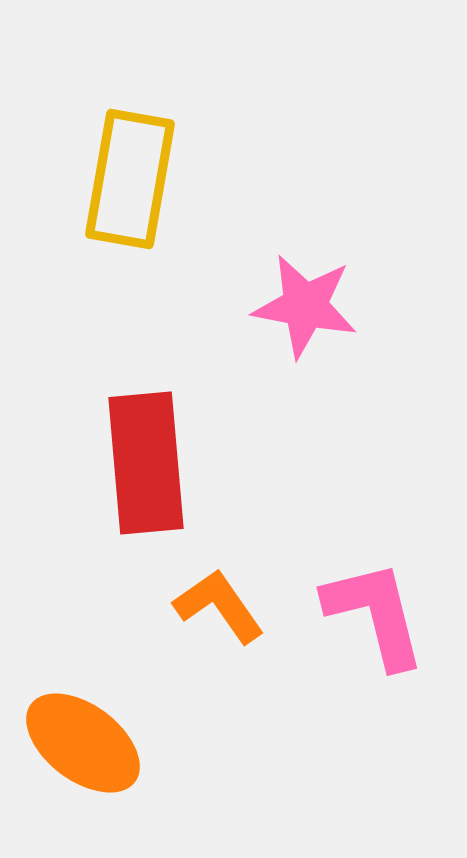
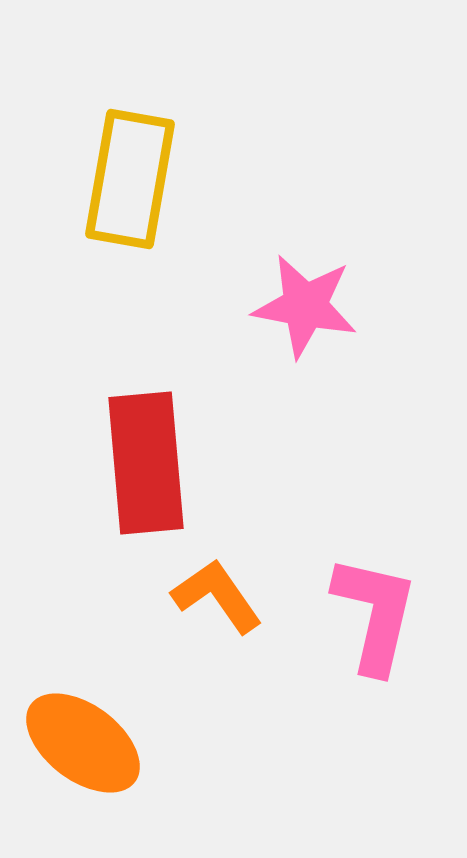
orange L-shape: moved 2 px left, 10 px up
pink L-shape: rotated 27 degrees clockwise
